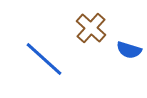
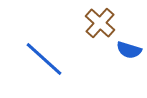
brown cross: moved 9 px right, 5 px up
